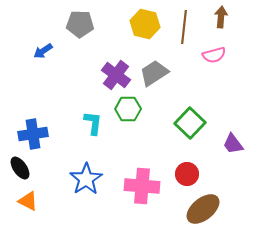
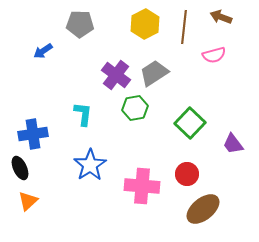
brown arrow: rotated 75 degrees counterclockwise
yellow hexagon: rotated 20 degrees clockwise
green hexagon: moved 7 px right, 1 px up; rotated 10 degrees counterclockwise
cyan L-shape: moved 10 px left, 9 px up
black ellipse: rotated 10 degrees clockwise
blue star: moved 4 px right, 14 px up
orange triangle: rotated 50 degrees clockwise
